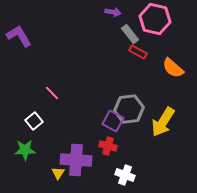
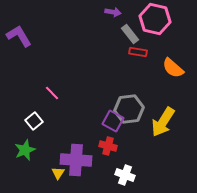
red rectangle: rotated 18 degrees counterclockwise
green star: rotated 20 degrees counterclockwise
